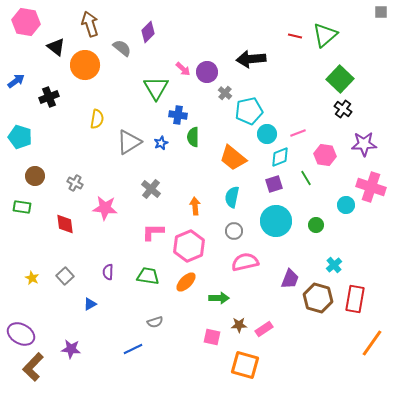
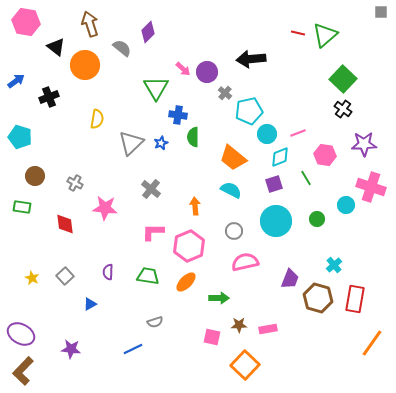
red line at (295, 36): moved 3 px right, 3 px up
green square at (340, 79): moved 3 px right
gray triangle at (129, 142): moved 2 px right, 1 px down; rotated 12 degrees counterclockwise
cyan semicircle at (232, 197): moved 1 px left, 7 px up; rotated 105 degrees clockwise
green circle at (316, 225): moved 1 px right, 6 px up
pink rectangle at (264, 329): moved 4 px right; rotated 24 degrees clockwise
orange square at (245, 365): rotated 28 degrees clockwise
brown L-shape at (33, 367): moved 10 px left, 4 px down
